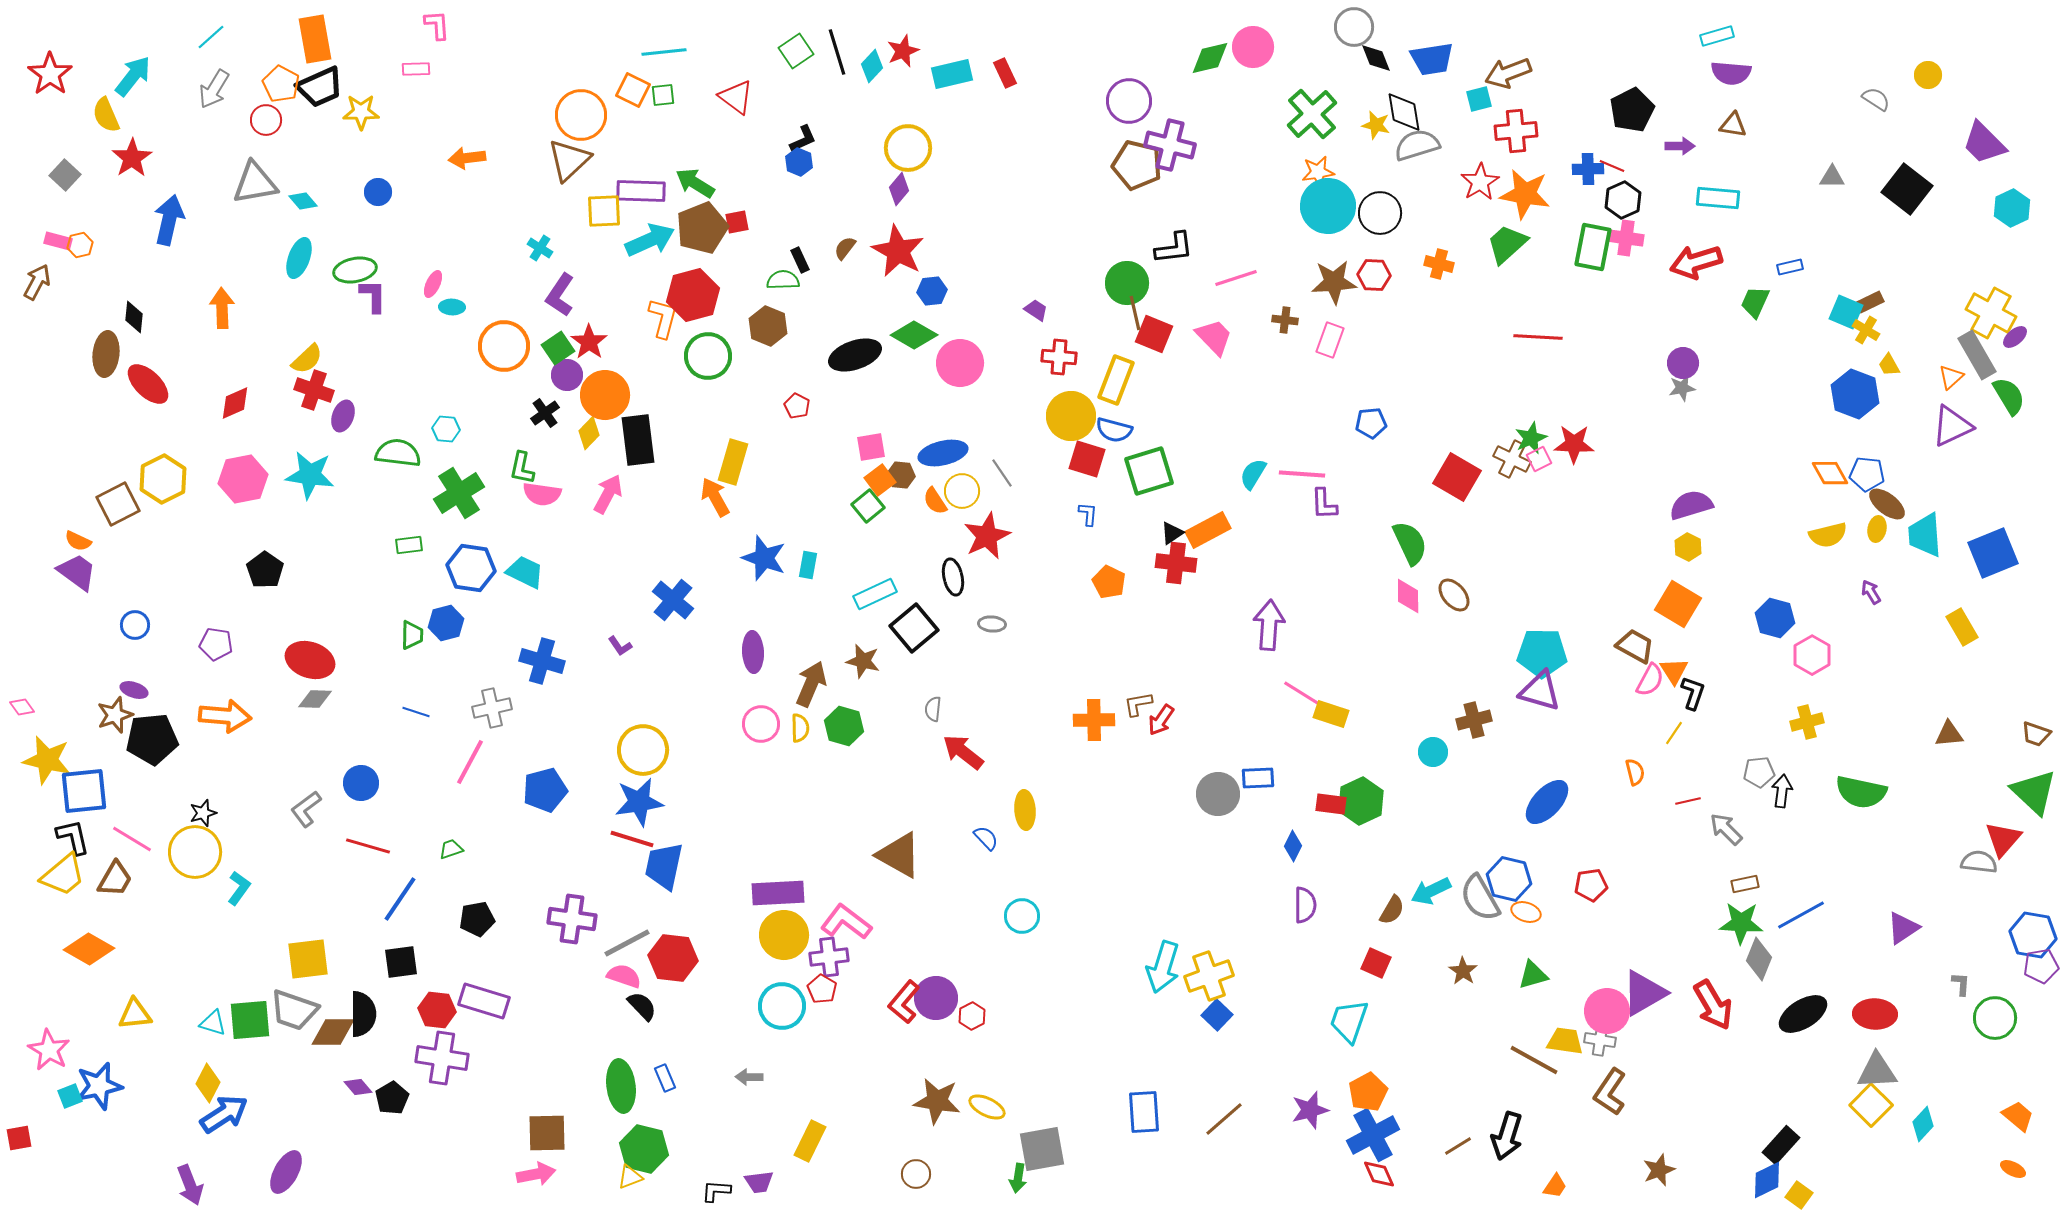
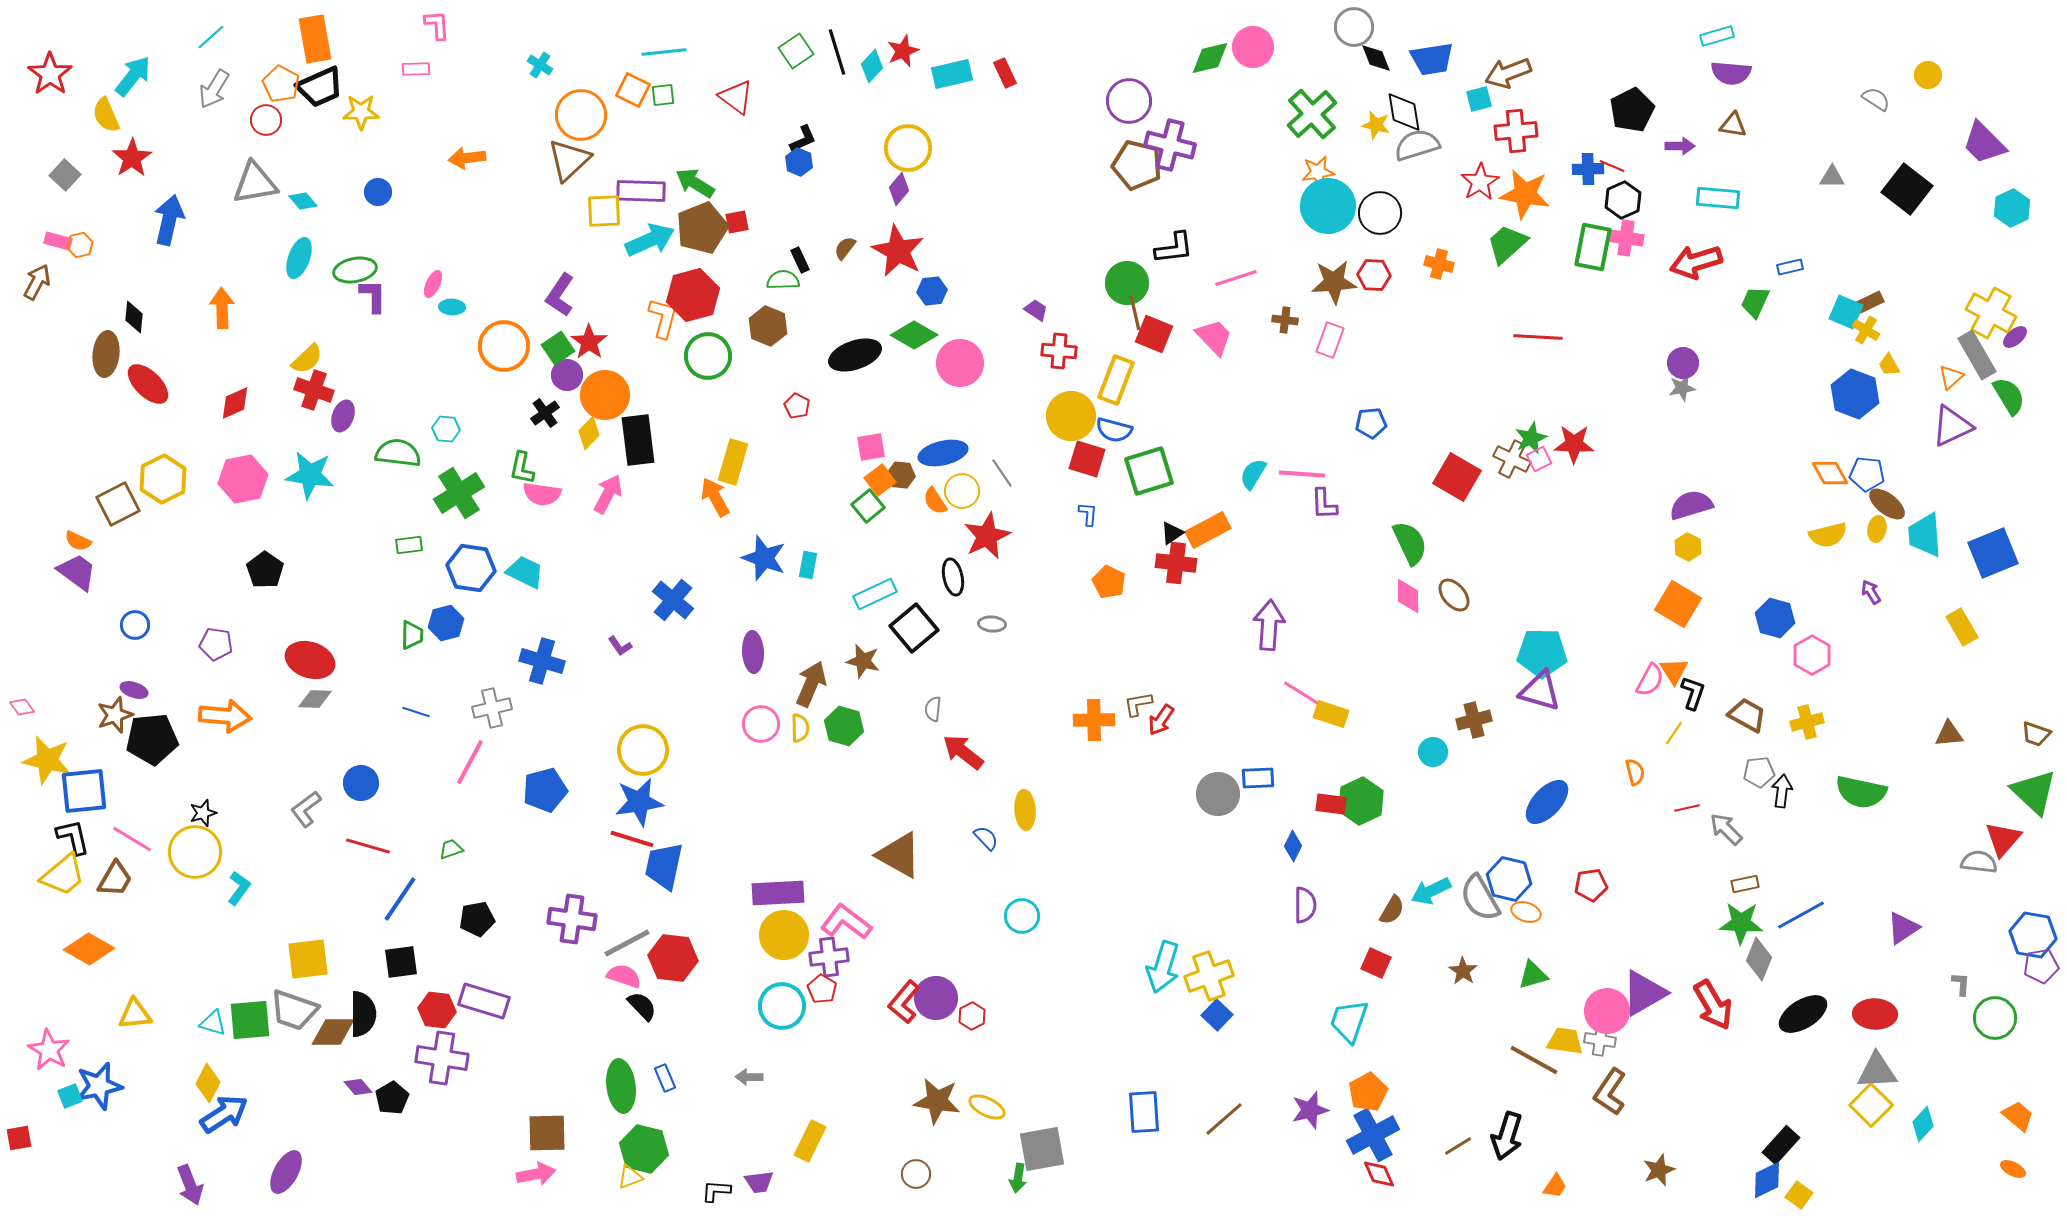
cyan cross at (540, 248): moved 183 px up
red cross at (1059, 357): moved 6 px up
brown trapezoid at (1635, 646): moved 112 px right, 69 px down
red line at (1688, 801): moved 1 px left, 7 px down
